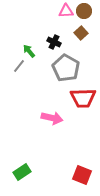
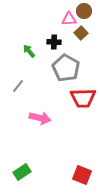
pink triangle: moved 3 px right, 8 px down
black cross: rotated 24 degrees counterclockwise
gray line: moved 1 px left, 20 px down
pink arrow: moved 12 px left
